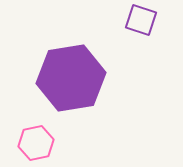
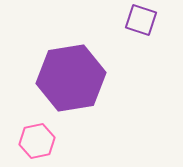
pink hexagon: moved 1 px right, 2 px up
